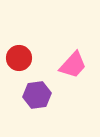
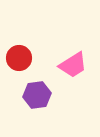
pink trapezoid: rotated 16 degrees clockwise
